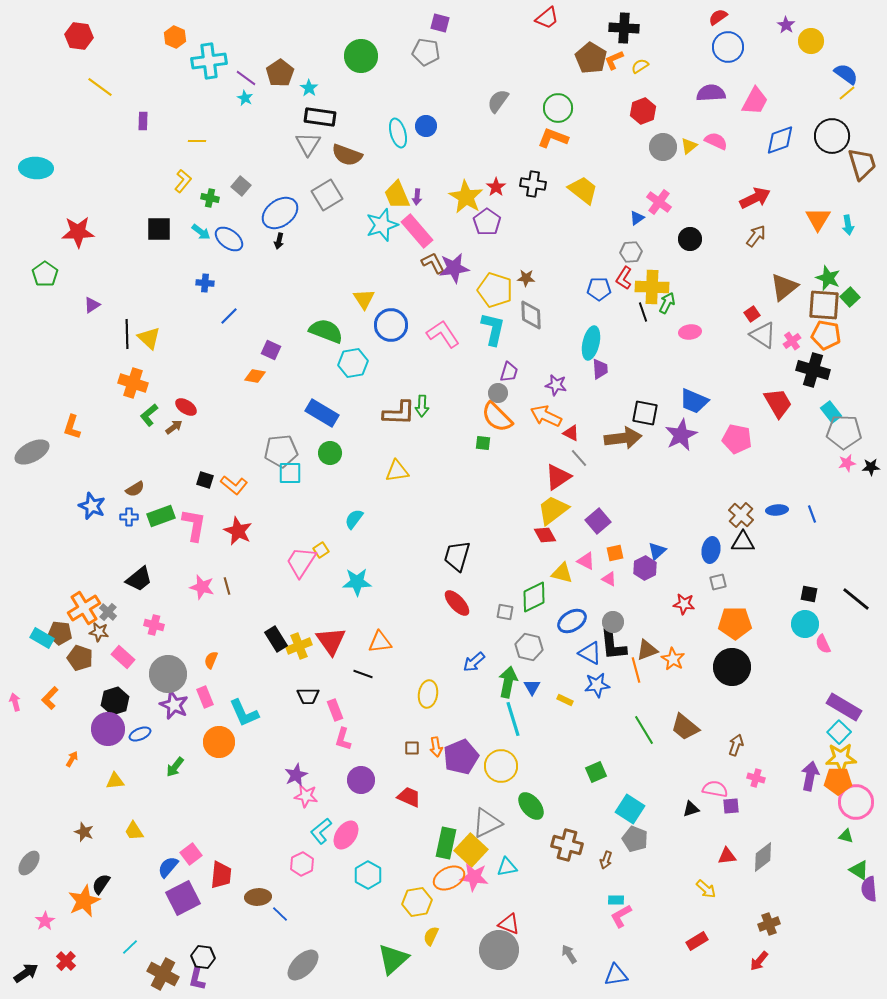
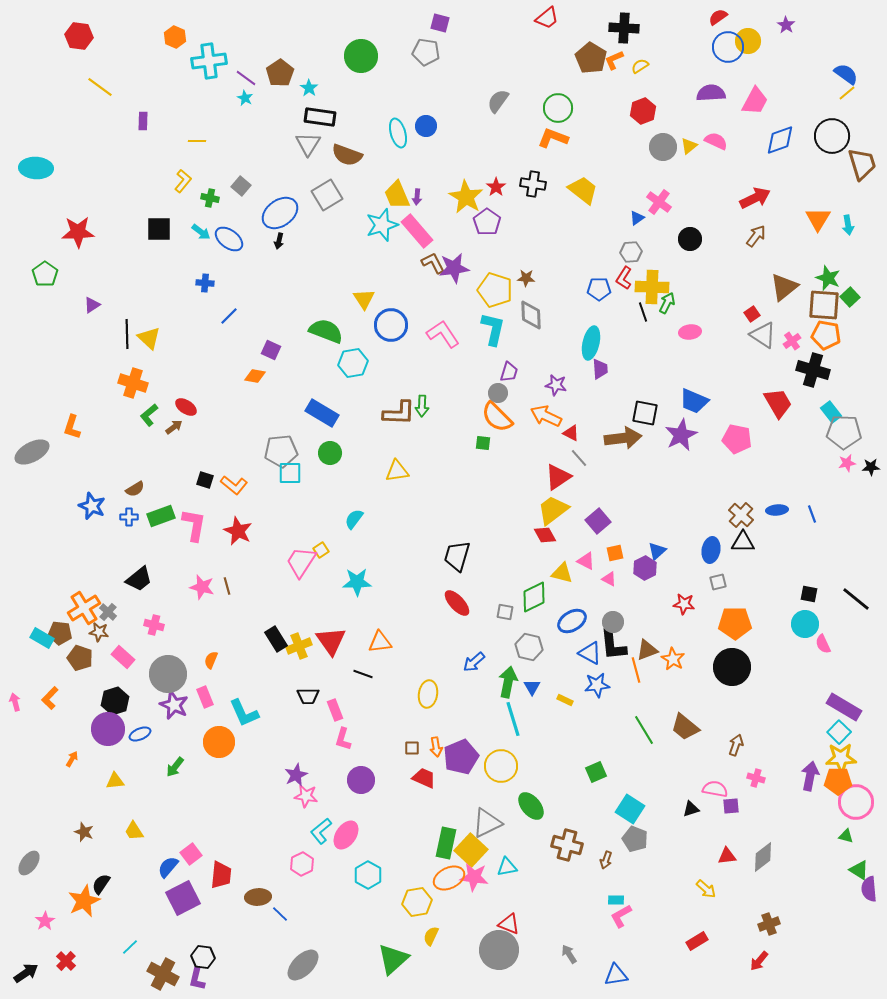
yellow circle at (811, 41): moved 63 px left
red trapezoid at (409, 797): moved 15 px right, 19 px up
